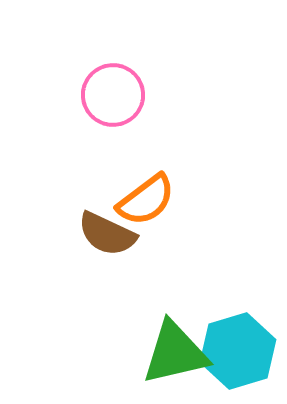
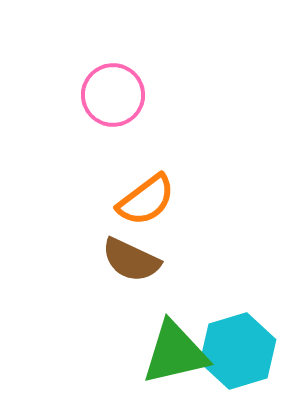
brown semicircle: moved 24 px right, 26 px down
